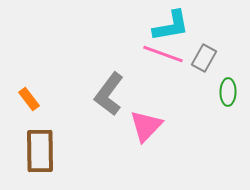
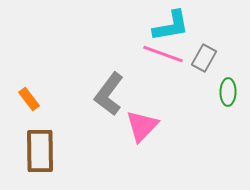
pink triangle: moved 4 px left
